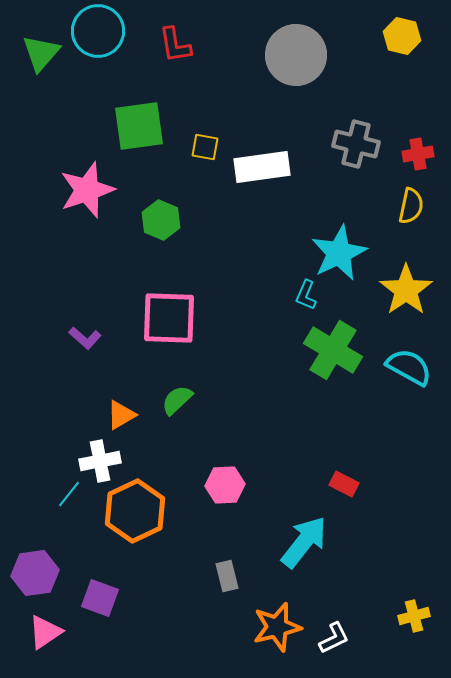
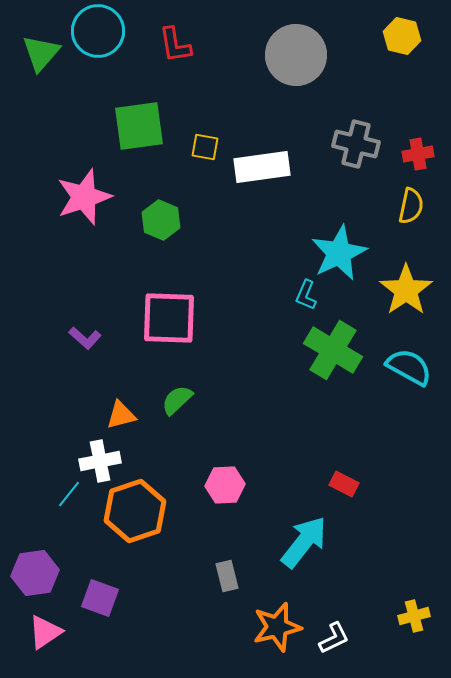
pink star: moved 3 px left, 7 px down
orange triangle: rotated 16 degrees clockwise
orange hexagon: rotated 6 degrees clockwise
